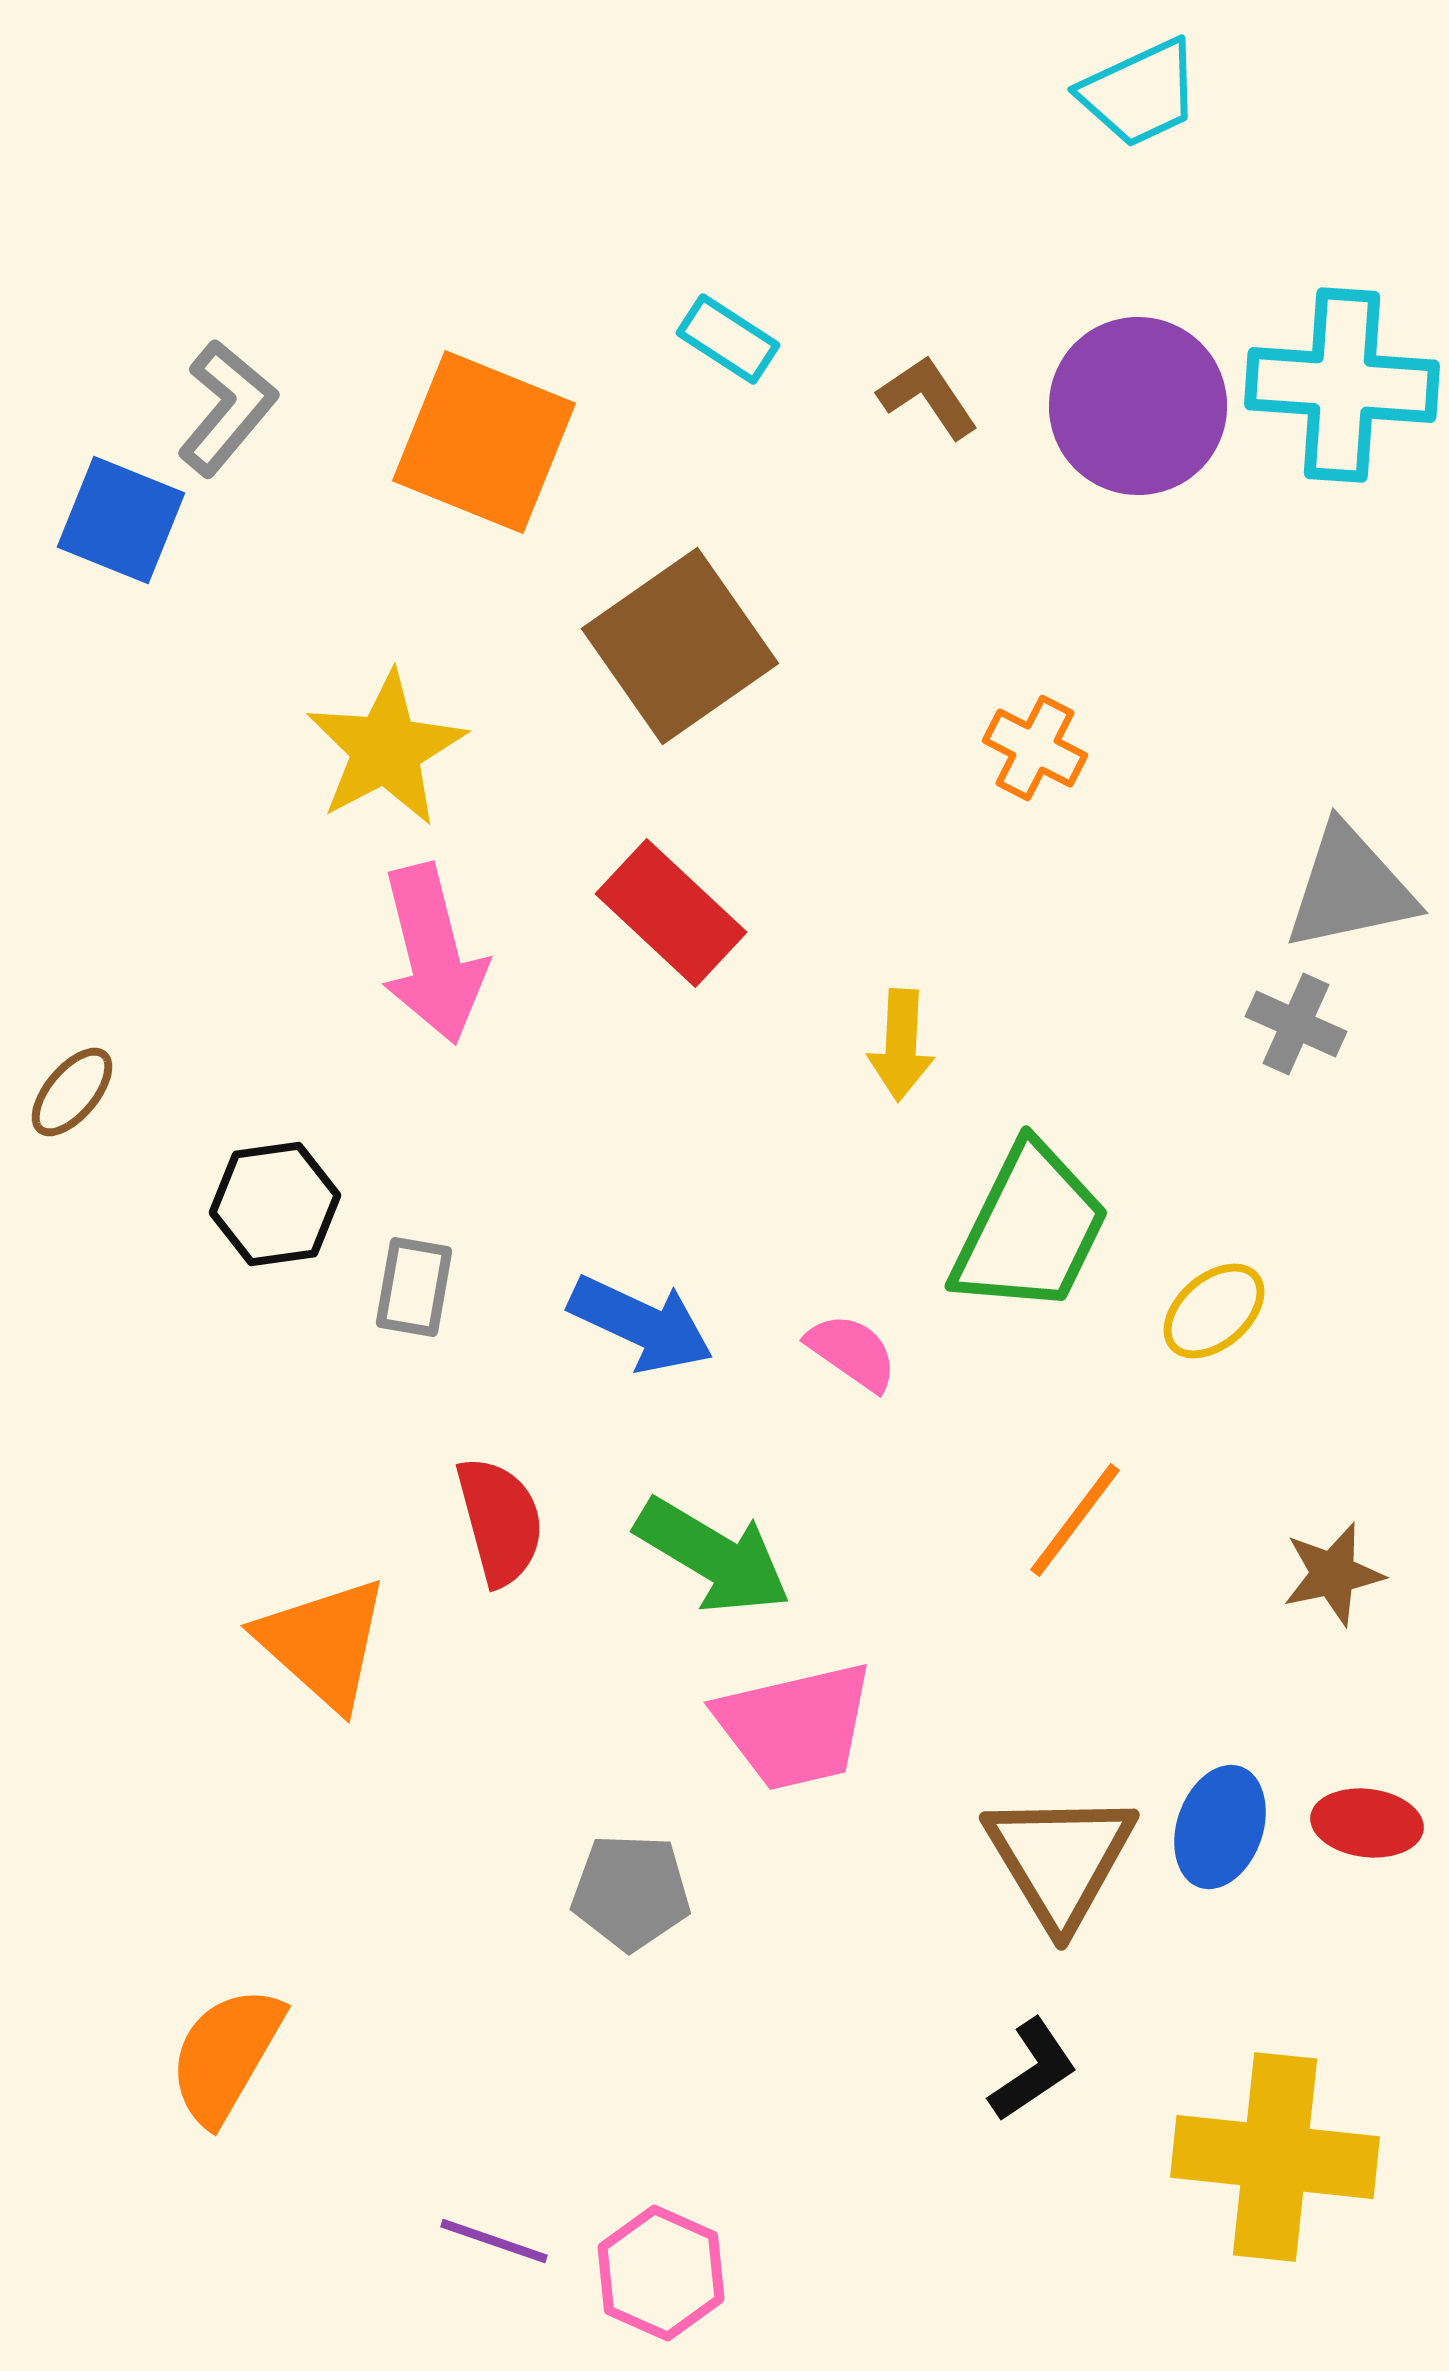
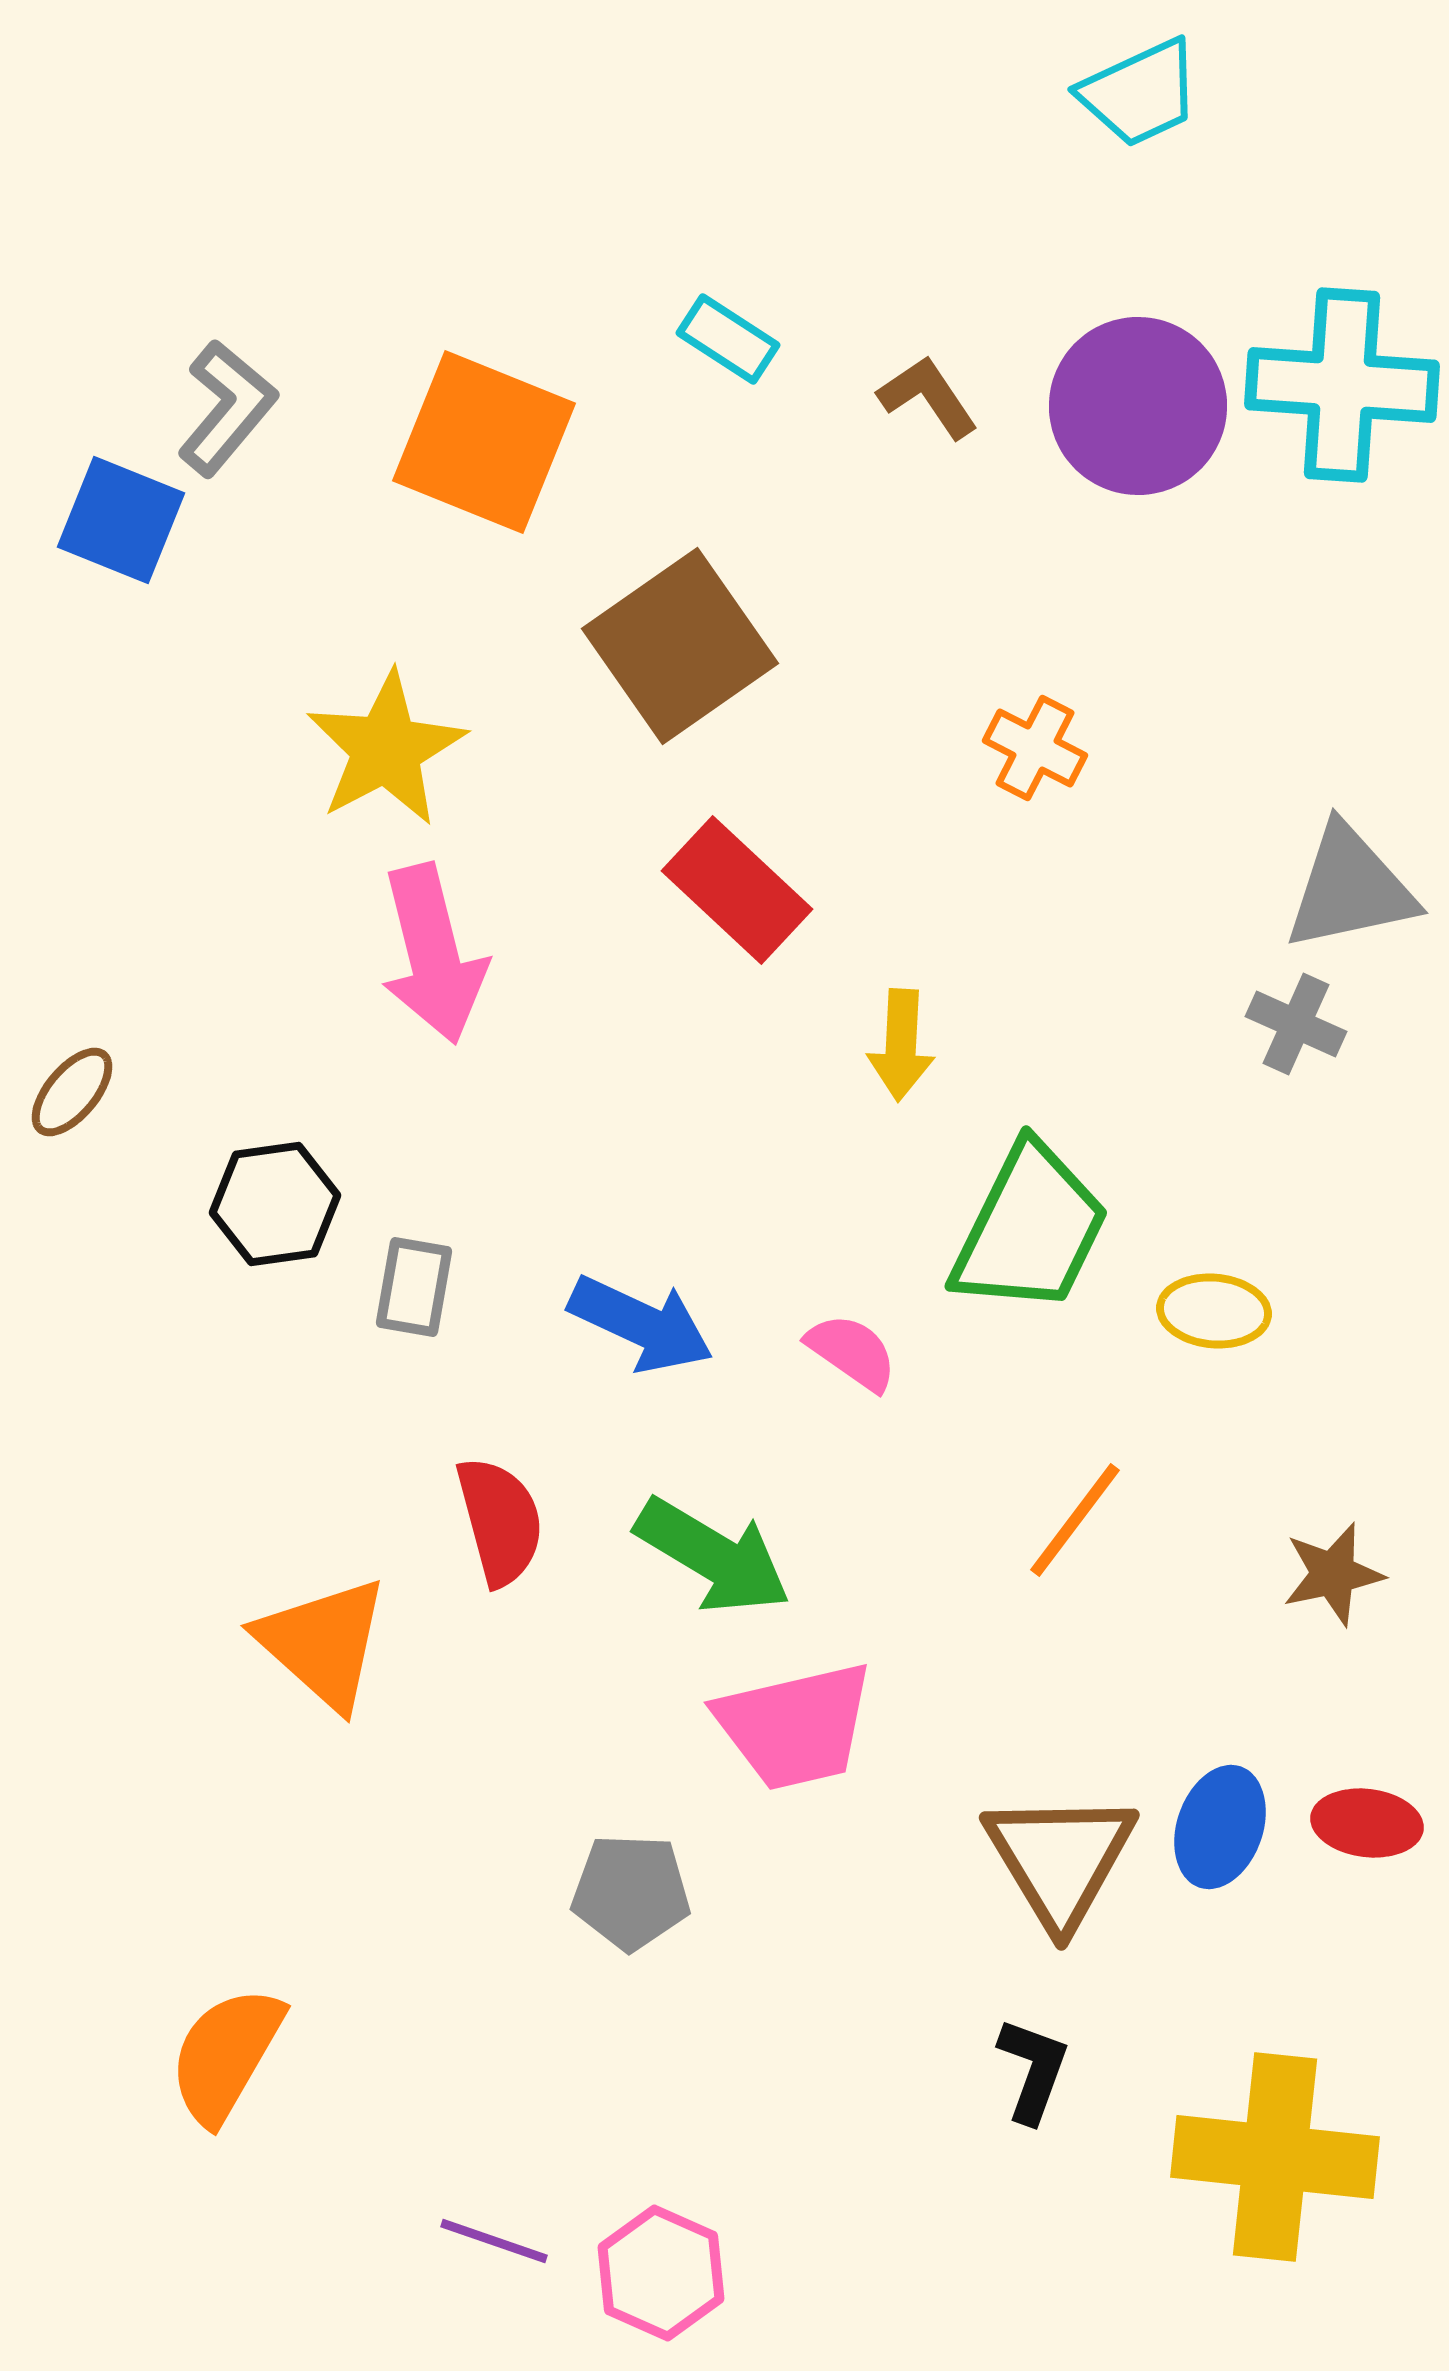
red rectangle: moved 66 px right, 23 px up
yellow ellipse: rotated 46 degrees clockwise
black L-shape: rotated 36 degrees counterclockwise
